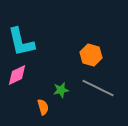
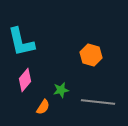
pink diamond: moved 8 px right, 5 px down; rotated 25 degrees counterclockwise
gray line: moved 14 px down; rotated 20 degrees counterclockwise
orange semicircle: rotated 49 degrees clockwise
